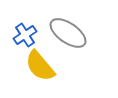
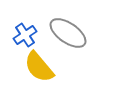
yellow semicircle: moved 1 px left, 1 px down
